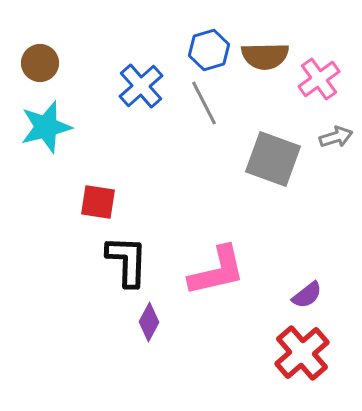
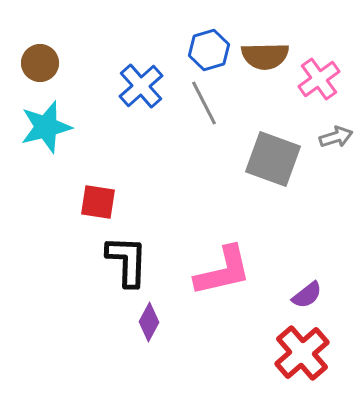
pink L-shape: moved 6 px right
